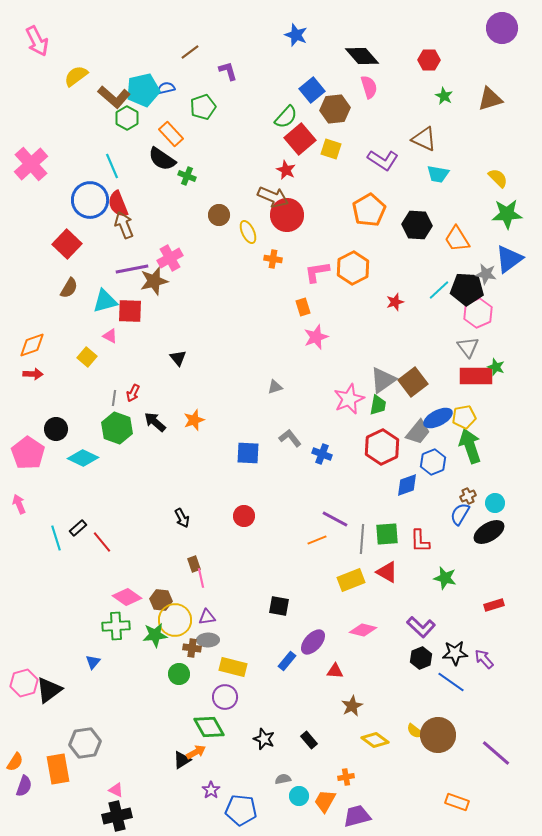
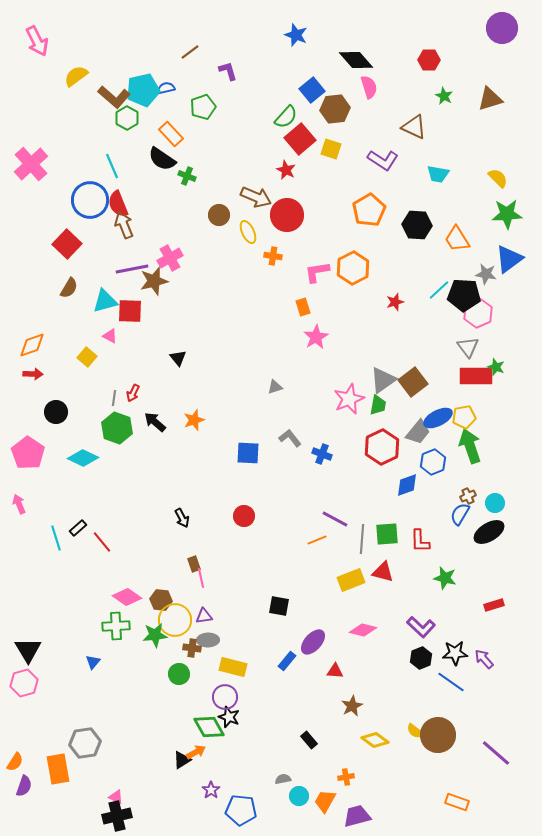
black diamond at (362, 56): moved 6 px left, 4 px down
brown triangle at (424, 139): moved 10 px left, 12 px up
brown arrow at (273, 197): moved 17 px left
orange cross at (273, 259): moved 3 px up
black pentagon at (467, 289): moved 3 px left, 6 px down
pink star at (316, 337): rotated 10 degrees counterclockwise
black circle at (56, 429): moved 17 px up
red triangle at (387, 572): moved 4 px left; rotated 15 degrees counterclockwise
purple triangle at (207, 617): moved 3 px left, 1 px up
black triangle at (49, 690): moved 21 px left, 40 px up; rotated 24 degrees counterclockwise
black star at (264, 739): moved 35 px left, 22 px up
pink triangle at (116, 790): moved 7 px down
